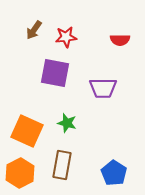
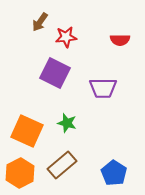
brown arrow: moved 6 px right, 8 px up
purple square: rotated 16 degrees clockwise
brown rectangle: rotated 40 degrees clockwise
